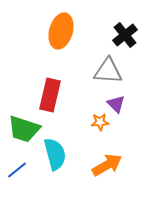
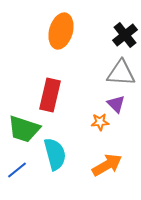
gray triangle: moved 13 px right, 2 px down
